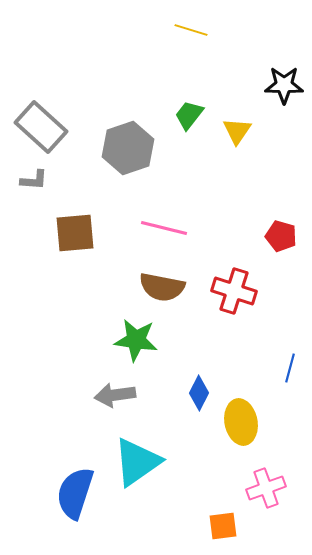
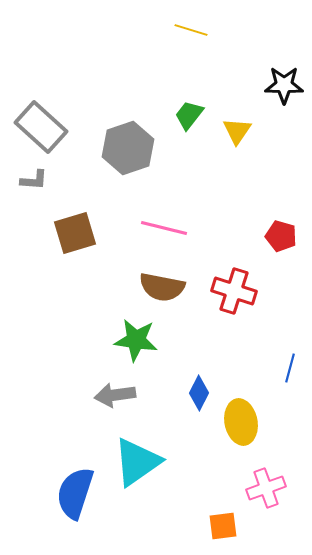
brown square: rotated 12 degrees counterclockwise
